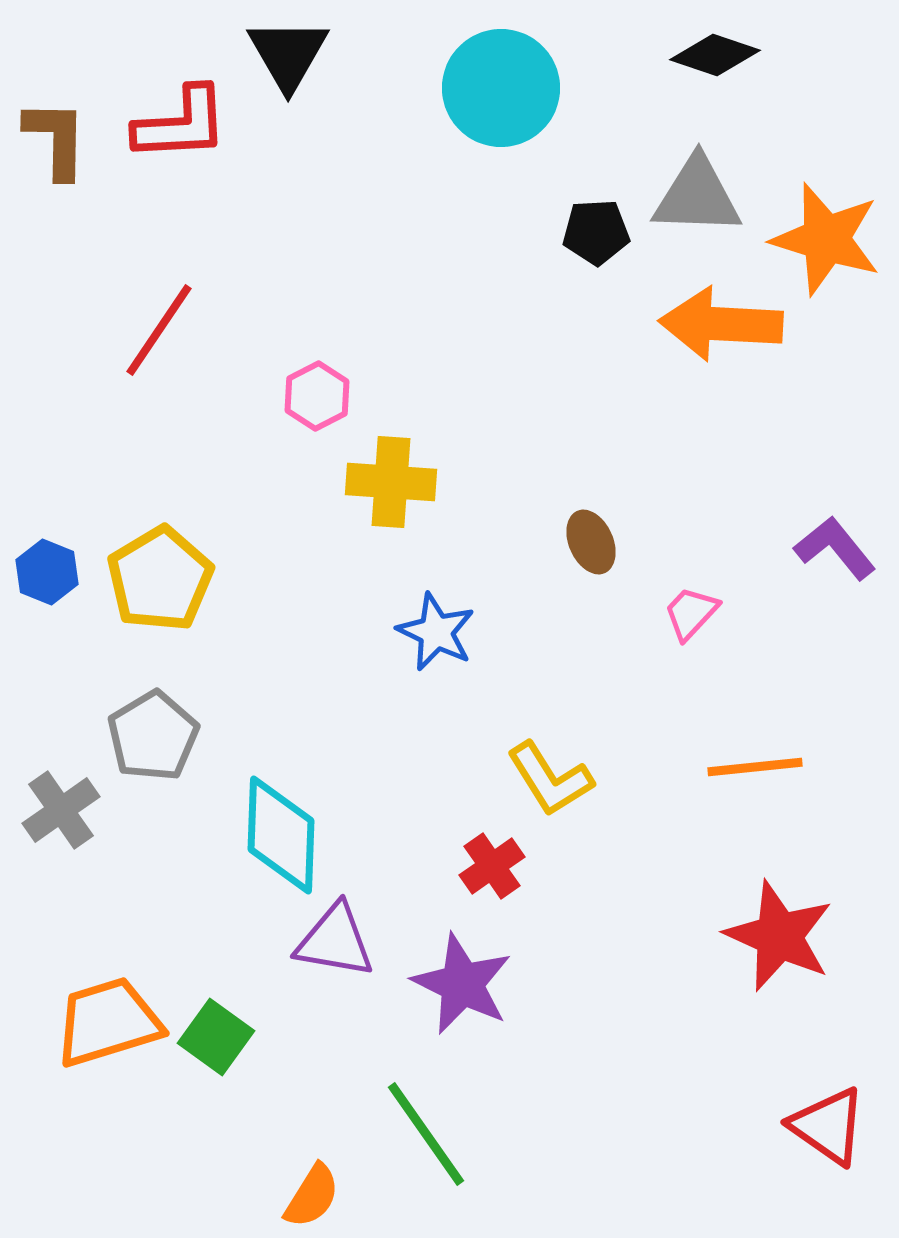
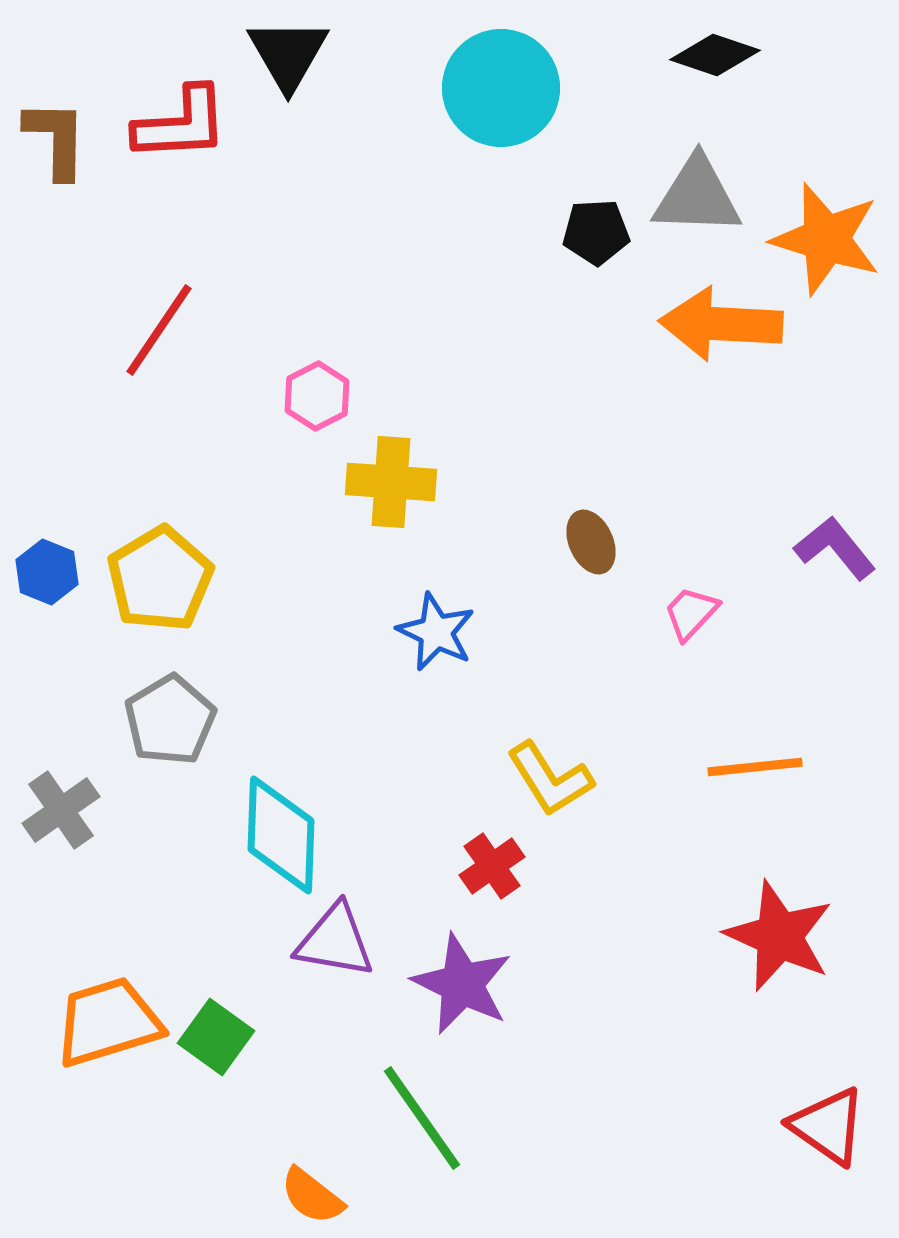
gray pentagon: moved 17 px right, 16 px up
green line: moved 4 px left, 16 px up
orange semicircle: rotated 96 degrees clockwise
